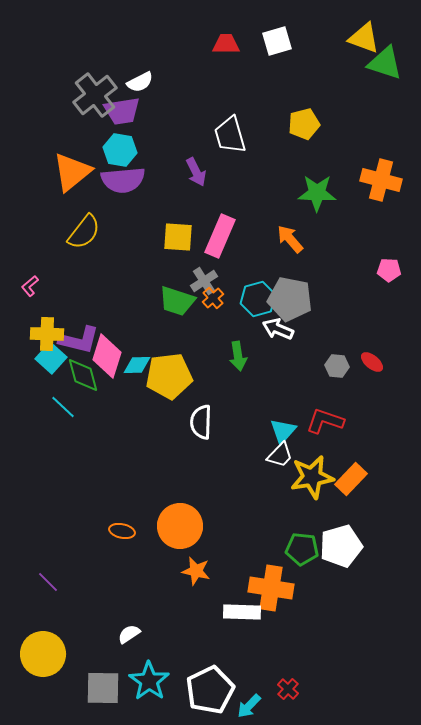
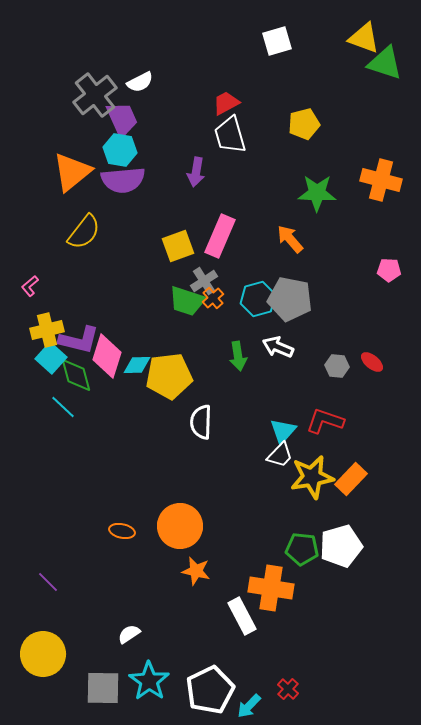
red trapezoid at (226, 44): moved 59 px down; rotated 28 degrees counterclockwise
purple trapezoid at (122, 111): moved 8 px down; rotated 105 degrees counterclockwise
purple arrow at (196, 172): rotated 36 degrees clockwise
yellow square at (178, 237): moved 9 px down; rotated 24 degrees counterclockwise
green trapezoid at (177, 301): moved 10 px right
white arrow at (278, 329): moved 18 px down
yellow cross at (47, 334): moved 4 px up; rotated 16 degrees counterclockwise
green diamond at (83, 375): moved 7 px left
white rectangle at (242, 612): moved 4 px down; rotated 60 degrees clockwise
